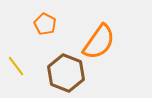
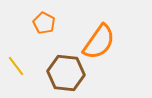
orange pentagon: moved 1 px left, 1 px up
brown hexagon: rotated 15 degrees counterclockwise
